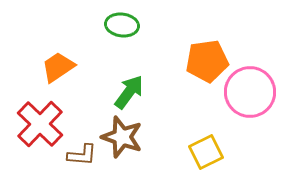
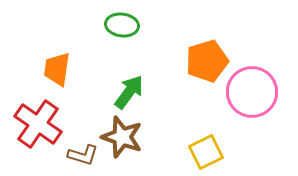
orange pentagon: rotated 9 degrees counterclockwise
orange trapezoid: moved 1 px left, 2 px down; rotated 48 degrees counterclockwise
pink circle: moved 2 px right
red cross: moved 2 px left; rotated 9 degrees counterclockwise
brown L-shape: moved 1 px right; rotated 12 degrees clockwise
